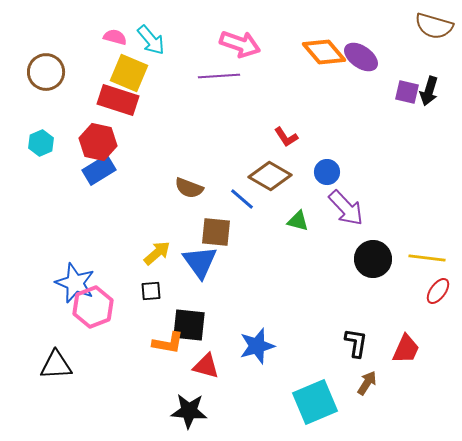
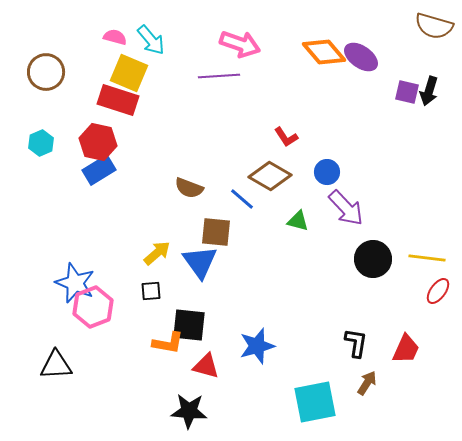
cyan square at (315, 402): rotated 12 degrees clockwise
